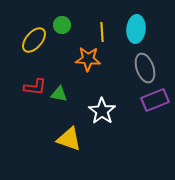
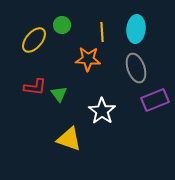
gray ellipse: moved 9 px left
green triangle: rotated 42 degrees clockwise
